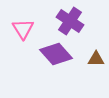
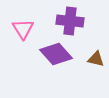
purple cross: rotated 28 degrees counterclockwise
brown triangle: rotated 12 degrees clockwise
